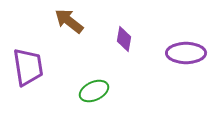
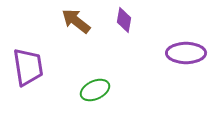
brown arrow: moved 7 px right
purple diamond: moved 19 px up
green ellipse: moved 1 px right, 1 px up
